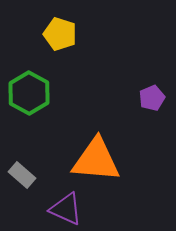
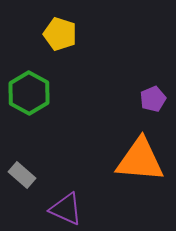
purple pentagon: moved 1 px right, 1 px down
orange triangle: moved 44 px right
